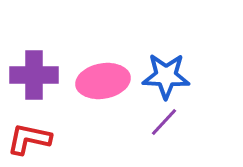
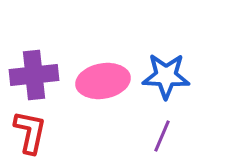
purple cross: rotated 6 degrees counterclockwise
purple line: moved 2 px left, 14 px down; rotated 20 degrees counterclockwise
red L-shape: moved 1 px right, 7 px up; rotated 90 degrees clockwise
